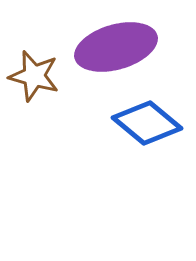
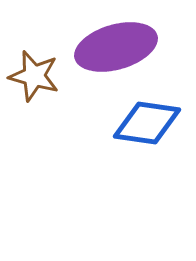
blue diamond: rotated 32 degrees counterclockwise
